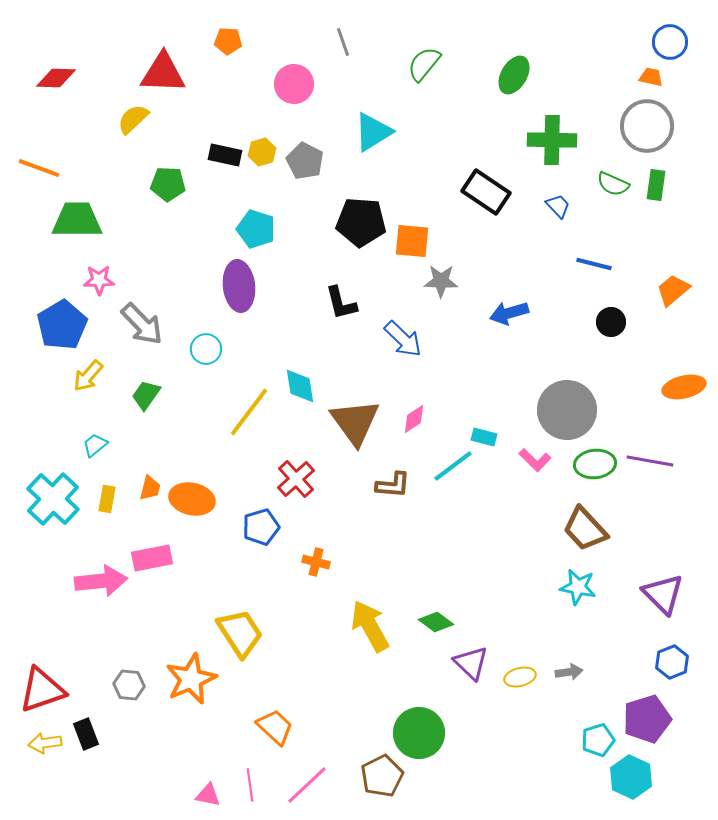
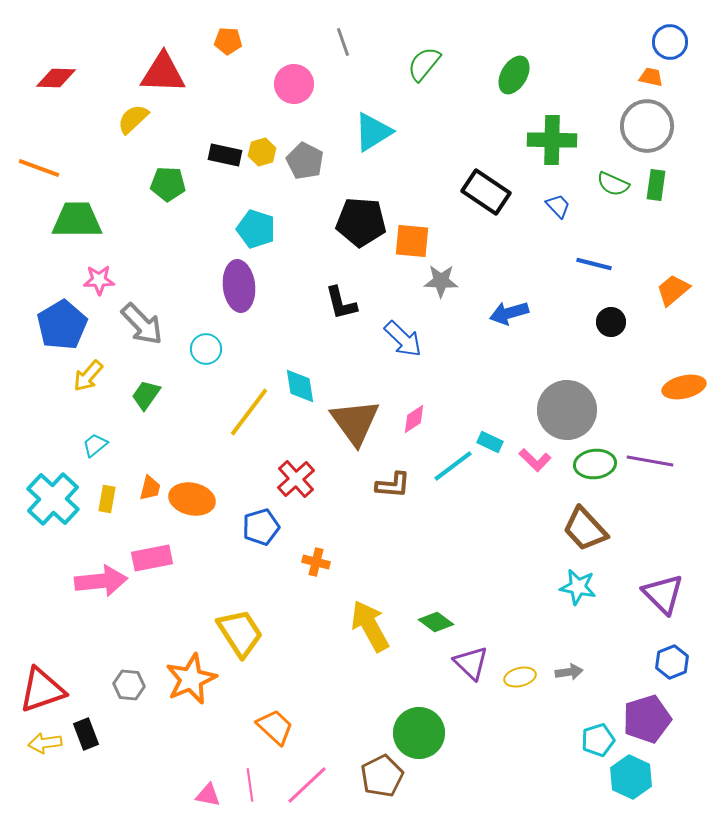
cyan rectangle at (484, 437): moved 6 px right, 5 px down; rotated 10 degrees clockwise
